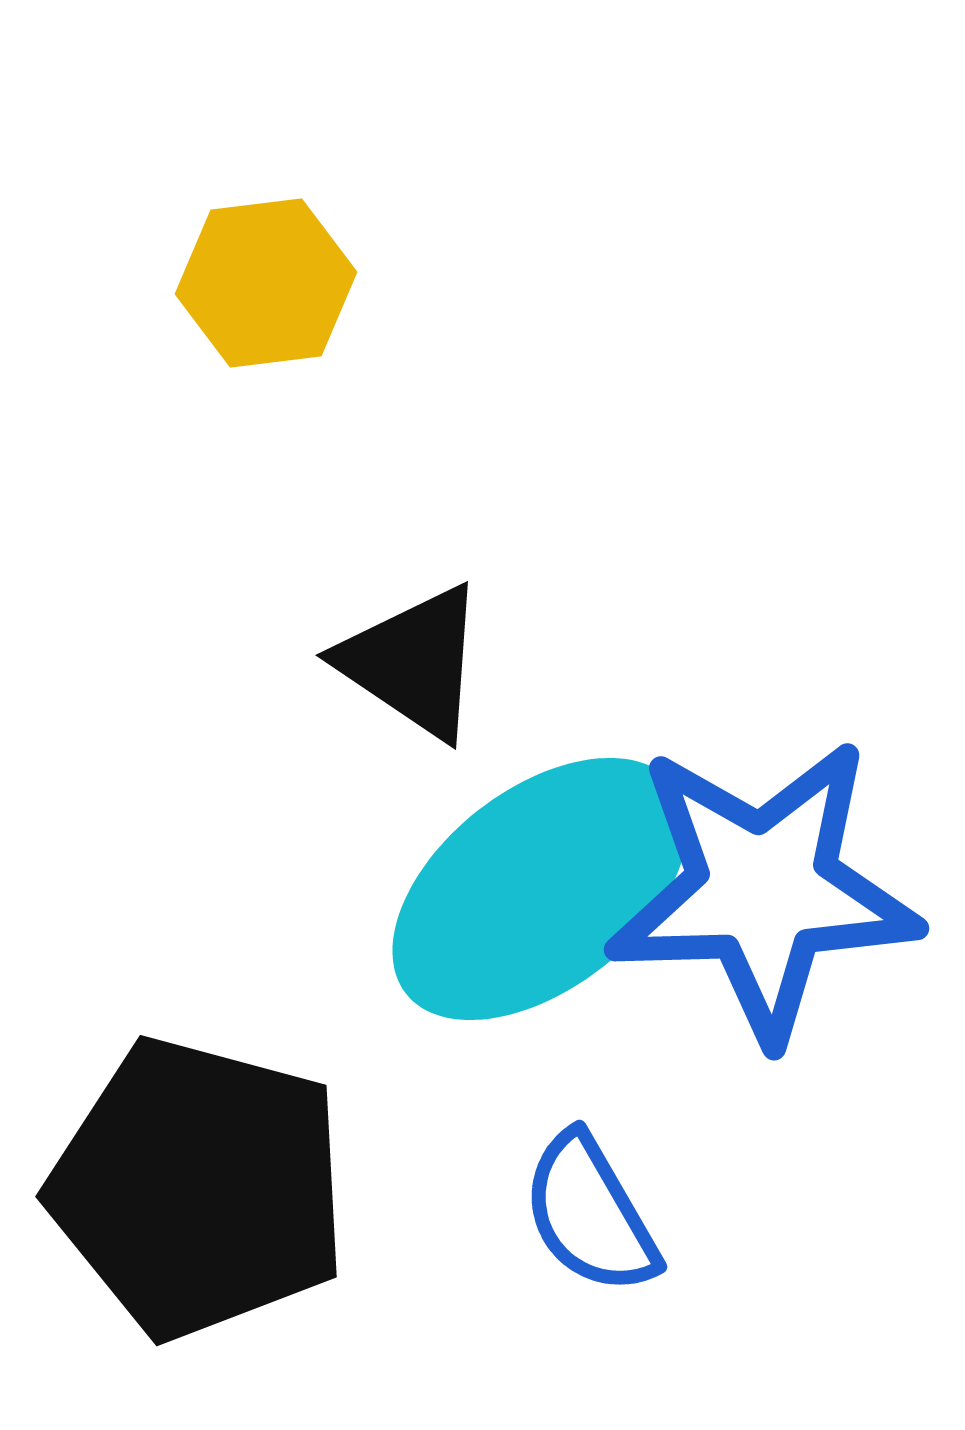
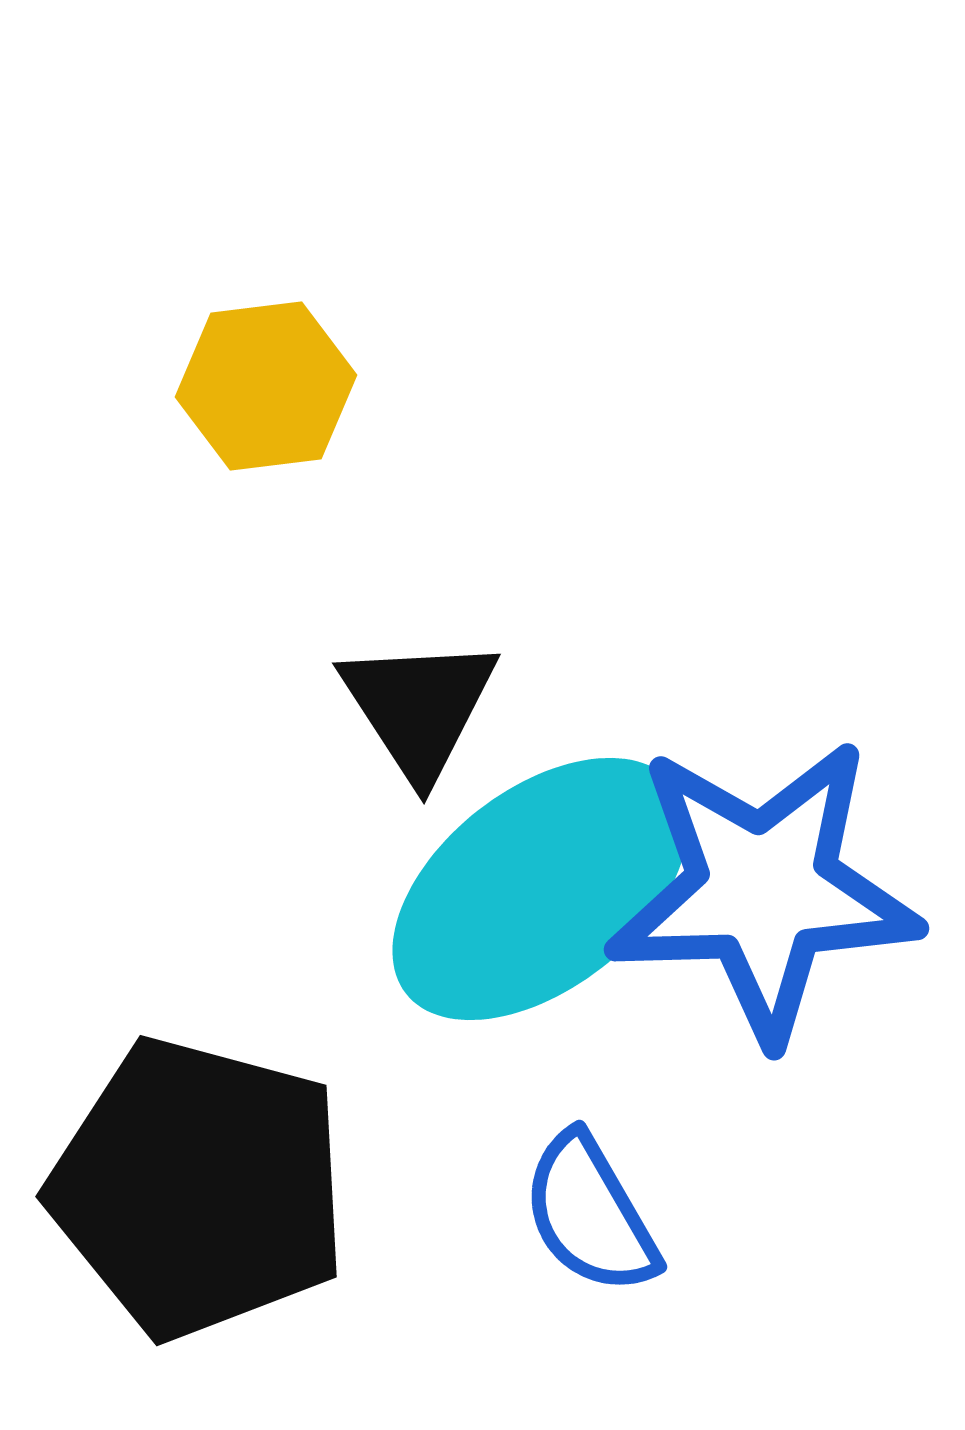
yellow hexagon: moved 103 px down
black triangle: moved 6 px right, 45 px down; rotated 23 degrees clockwise
